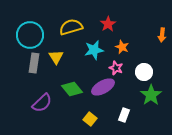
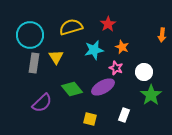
yellow square: rotated 24 degrees counterclockwise
